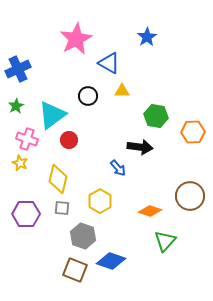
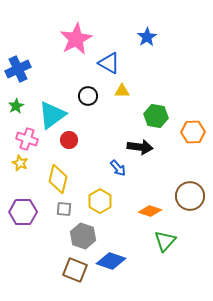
gray square: moved 2 px right, 1 px down
purple hexagon: moved 3 px left, 2 px up
